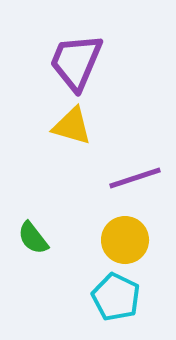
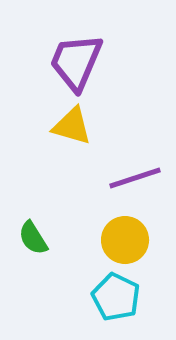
green semicircle: rotated 6 degrees clockwise
